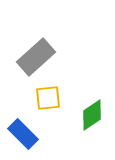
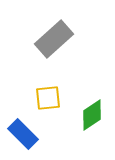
gray rectangle: moved 18 px right, 18 px up
